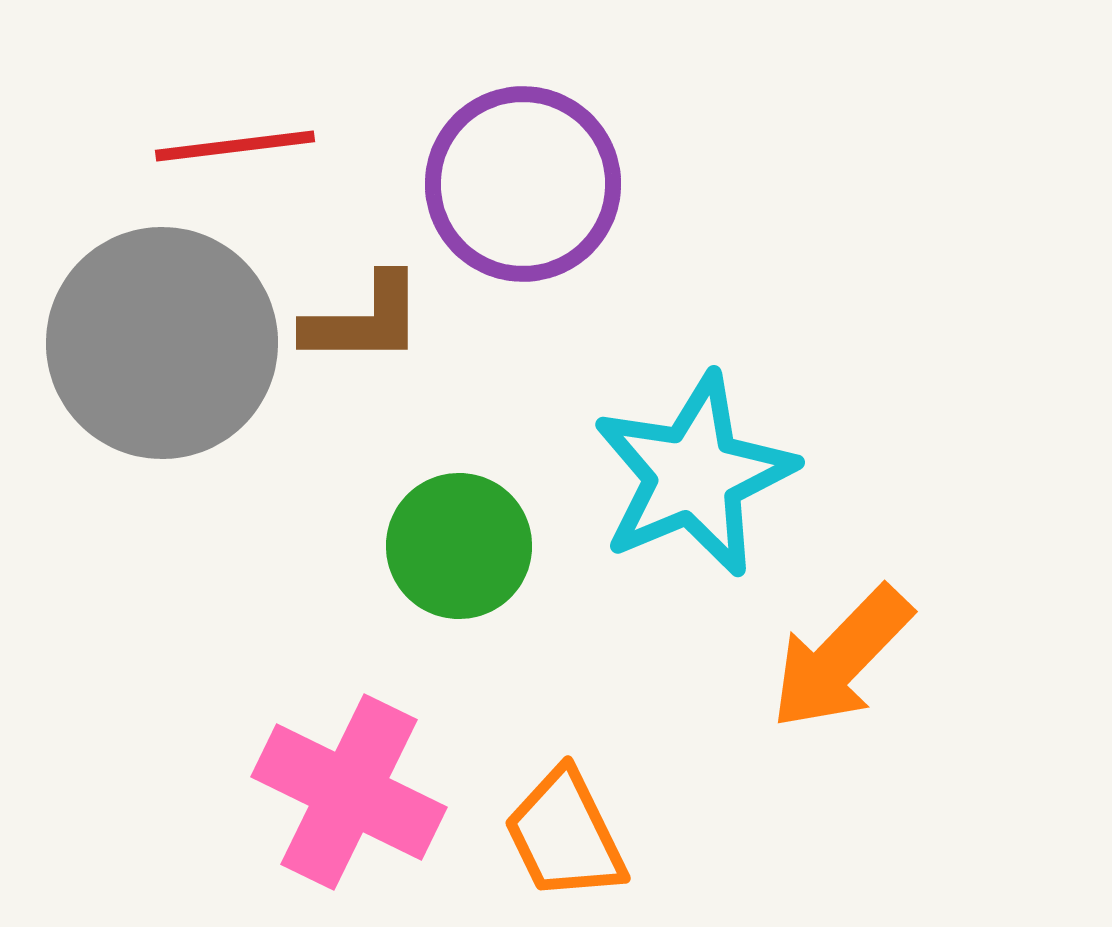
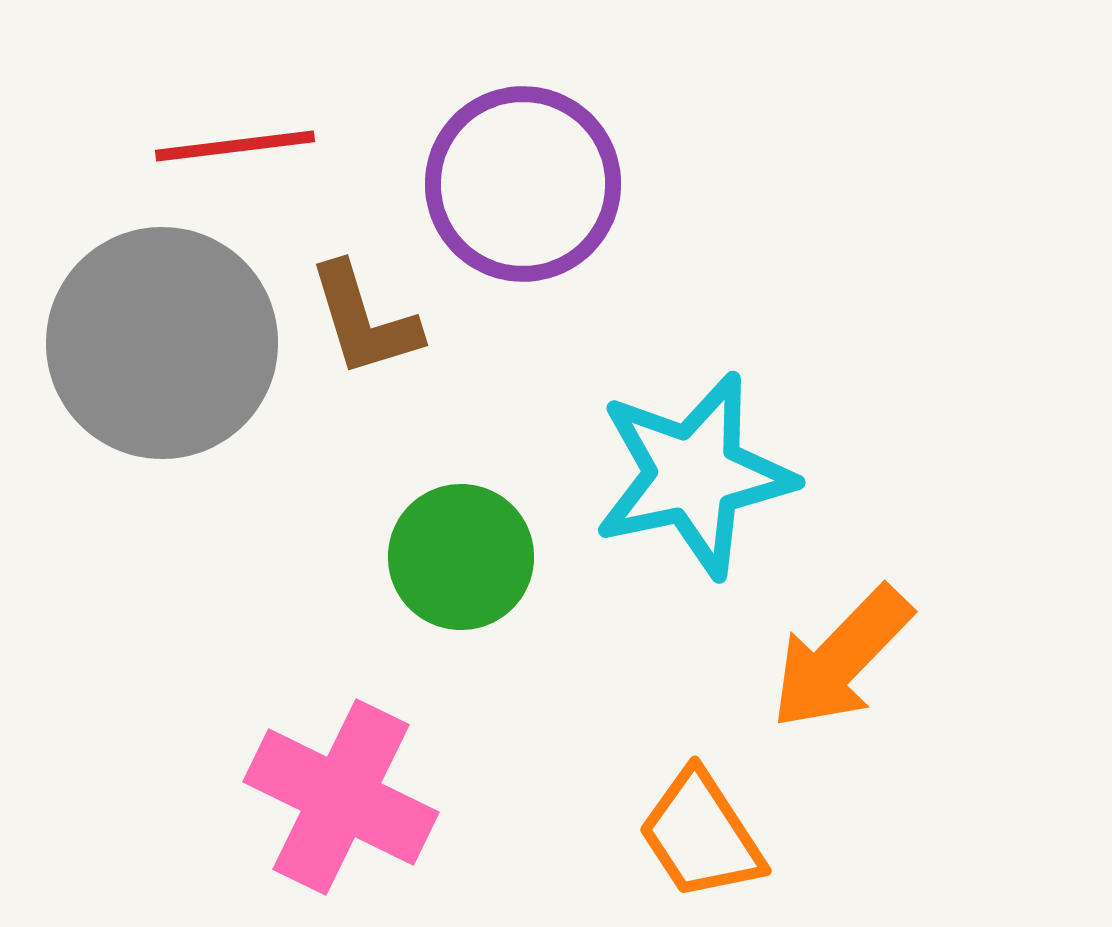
brown L-shape: rotated 73 degrees clockwise
cyan star: rotated 11 degrees clockwise
green circle: moved 2 px right, 11 px down
pink cross: moved 8 px left, 5 px down
orange trapezoid: moved 136 px right; rotated 7 degrees counterclockwise
